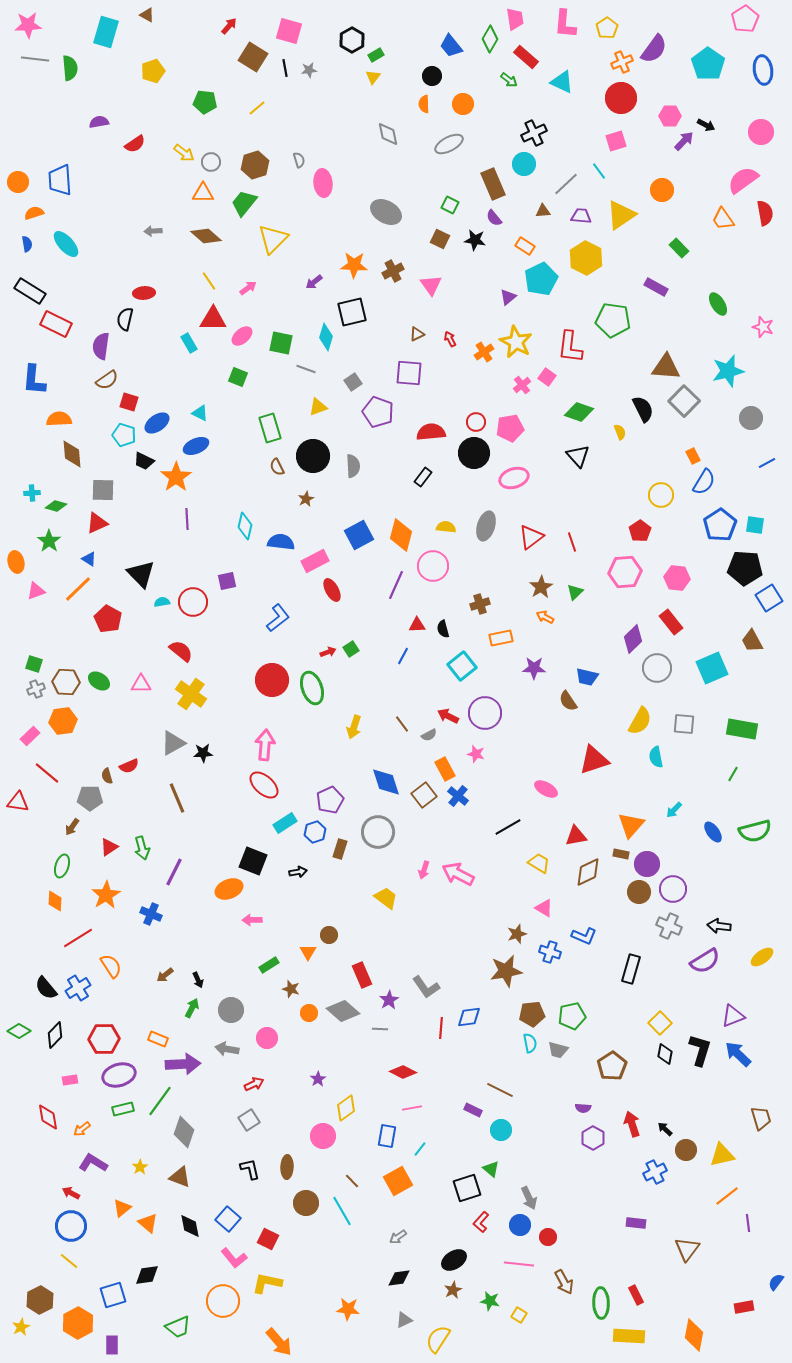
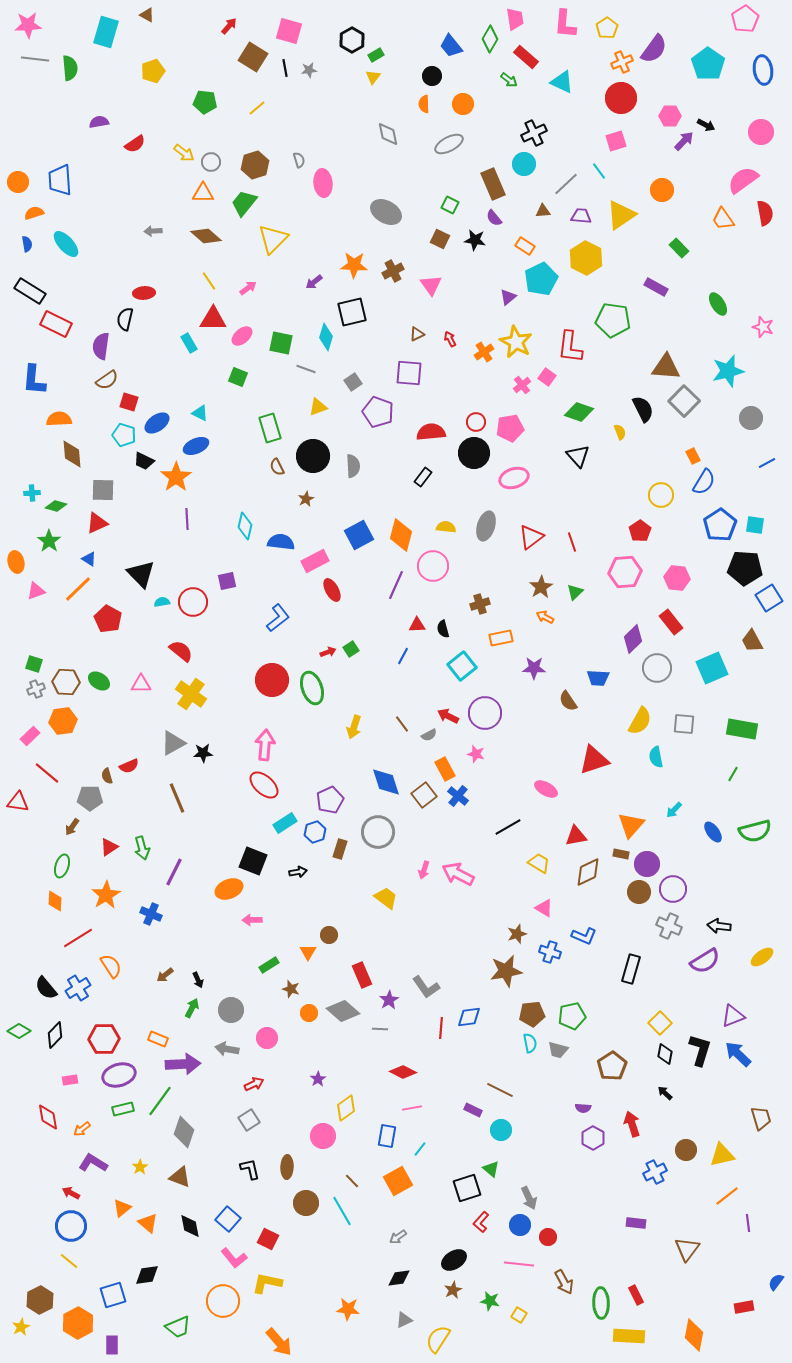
blue trapezoid at (587, 677): moved 11 px right, 1 px down; rotated 10 degrees counterclockwise
black arrow at (665, 1129): moved 36 px up
